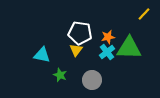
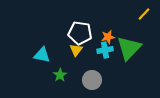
green triangle: rotated 48 degrees counterclockwise
cyan cross: moved 2 px left, 2 px up; rotated 28 degrees clockwise
green star: rotated 16 degrees clockwise
